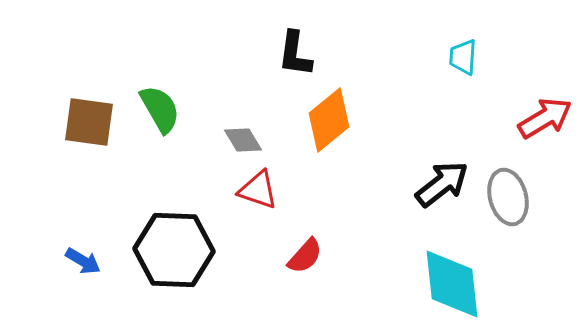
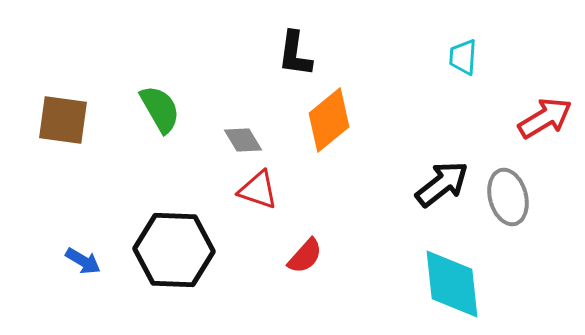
brown square: moved 26 px left, 2 px up
